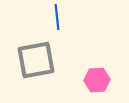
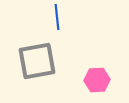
gray square: moved 1 px right, 1 px down
